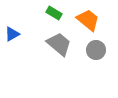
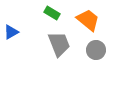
green rectangle: moved 2 px left
blue triangle: moved 1 px left, 2 px up
gray trapezoid: rotated 28 degrees clockwise
